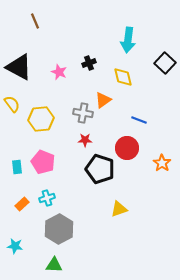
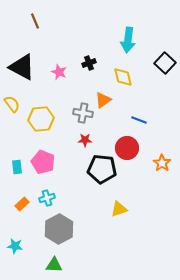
black triangle: moved 3 px right
black pentagon: moved 2 px right; rotated 12 degrees counterclockwise
